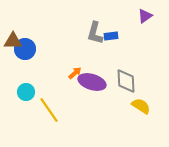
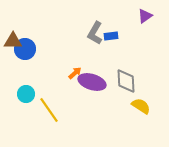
gray L-shape: rotated 15 degrees clockwise
cyan circle: moved 2 px down
